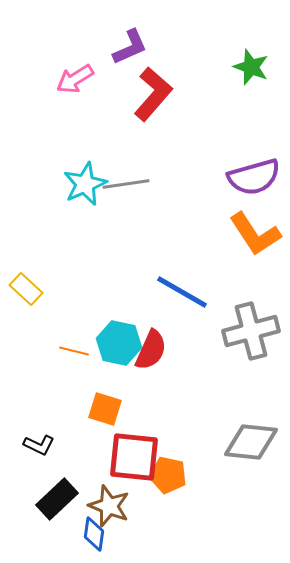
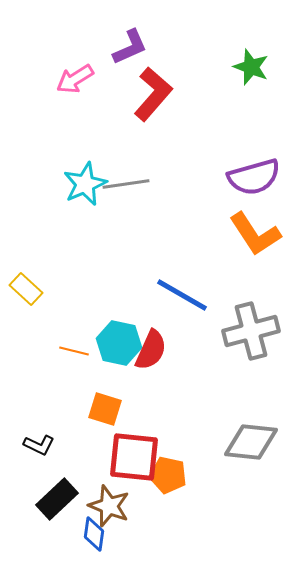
blue line: moved 3 px down
